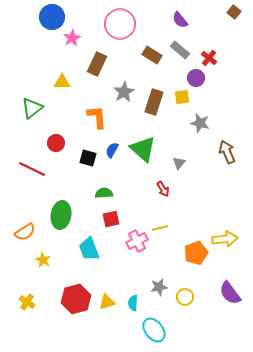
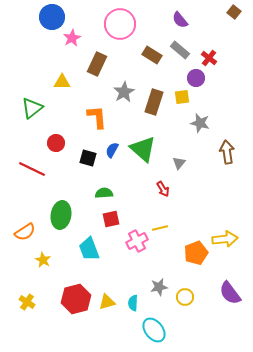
brown arrow at (227, 152): rotated 15 degrees clockwise
